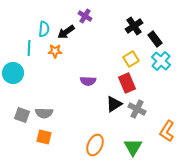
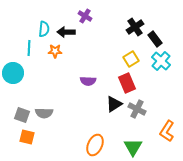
black cross: moved 1 px right, 1 px down
black arrow: rotated 36 degrees clockwise
orange square: moved 17 px left
